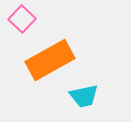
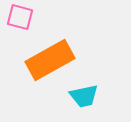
pink square: moved 2 px left, 2 px up; rotated 28 degrees counterclockwise
